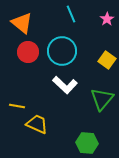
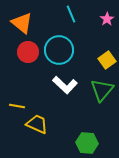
cyan circle: moved 3 px left, 1 px up
yellow square: rotated 18 degrees clockwise
green triangle: moved 9 px up
